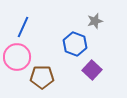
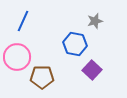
blue line: moved 6 px up
blue hexagon: rotated 10 degrees counterclockwise
